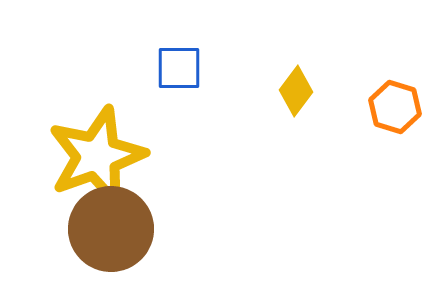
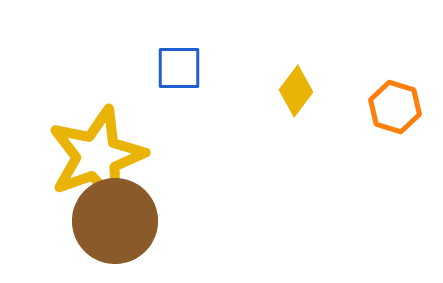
brown circle: moved 4 px right, 8 px up
